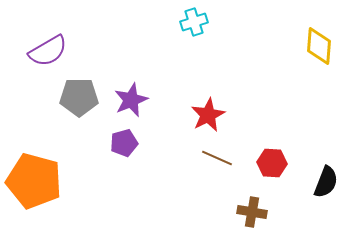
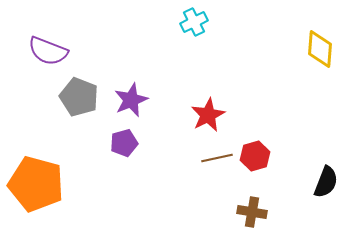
cyan cross: rotated 8 degrees counterclockwise
yellow diamond: moved 1 px right, 3 px down
purple semicircle: rotated 51 degrees clockwise
gray pentagon: rotated 21 degrees clockwise
brown line: rotated 36 degrees counterclockwise
red hexagon: moved 17 px left, 7 px up; rotated 20 degrees counterclockwise
orange pentagon: moved 2 px right, 3 px down
